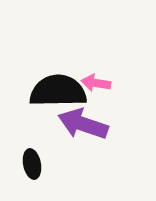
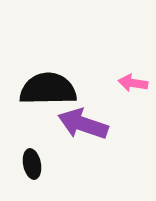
pink arrow: moved 37 px right
black semicircle: moved 10 px left, 2 px up
